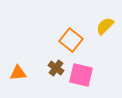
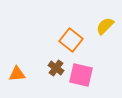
orange triangle: moved 1 px left, 1 px down
